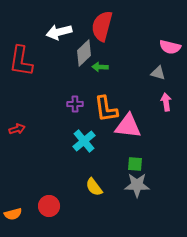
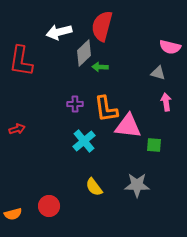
green square: moved 19 px right, 19 px up
